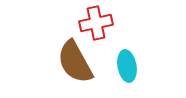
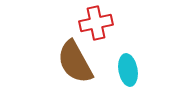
cyan ellipse: moved 1 px right, 4 px down
